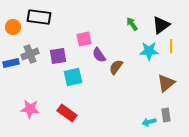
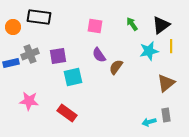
pink square: moved 11 px right, 13 px up; rotated 21 degrees clockwise
cyan star: rotated 12 degrees counterclockwise
pink star: moved 1 px left, 8 px up
